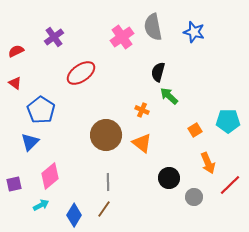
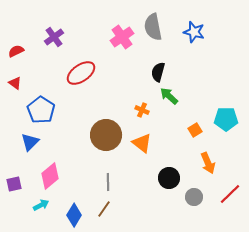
cyan pentagon: moved 2 px left, 2 px up
red line: moved 9 px down
